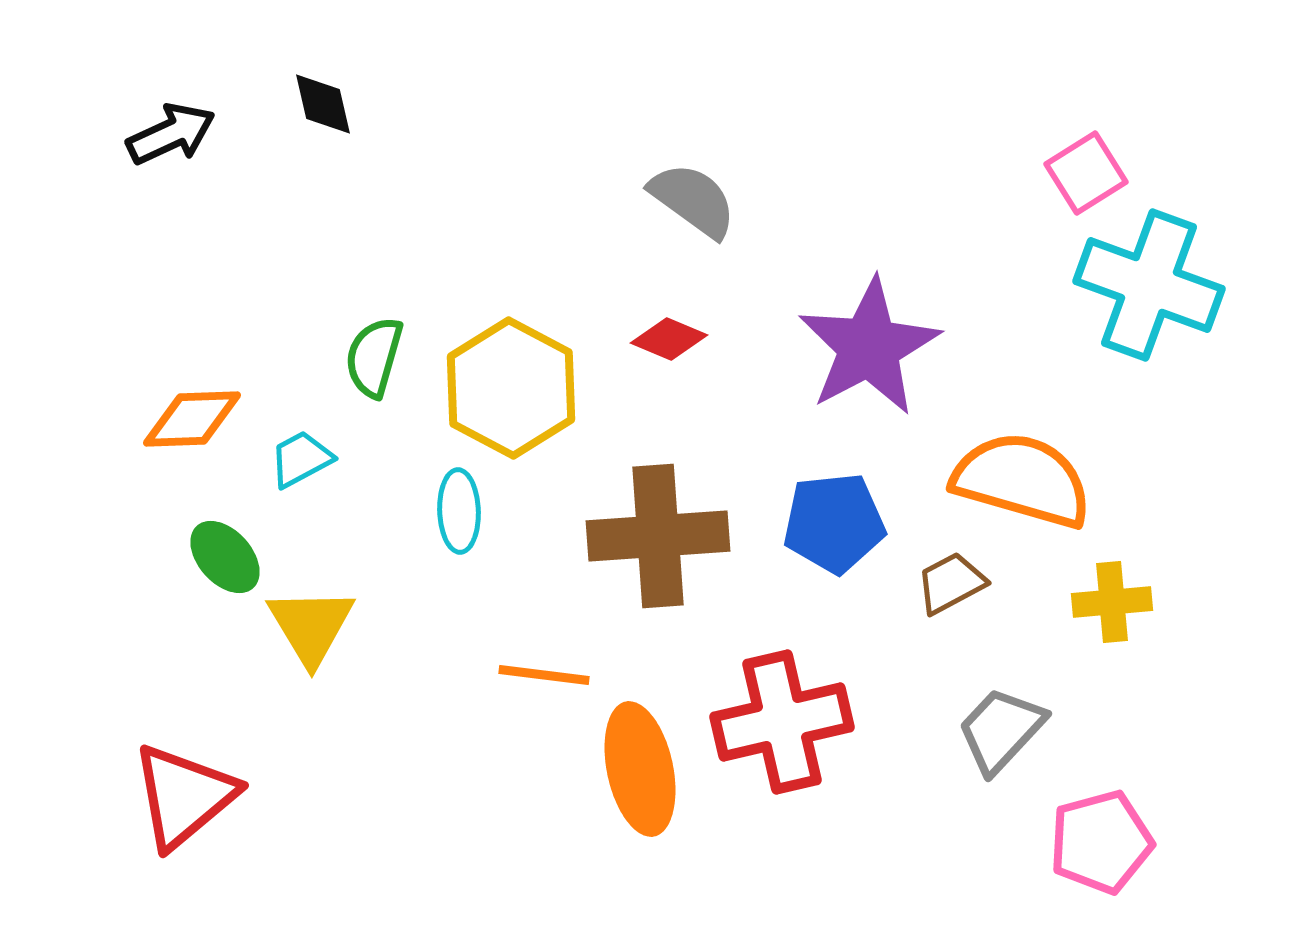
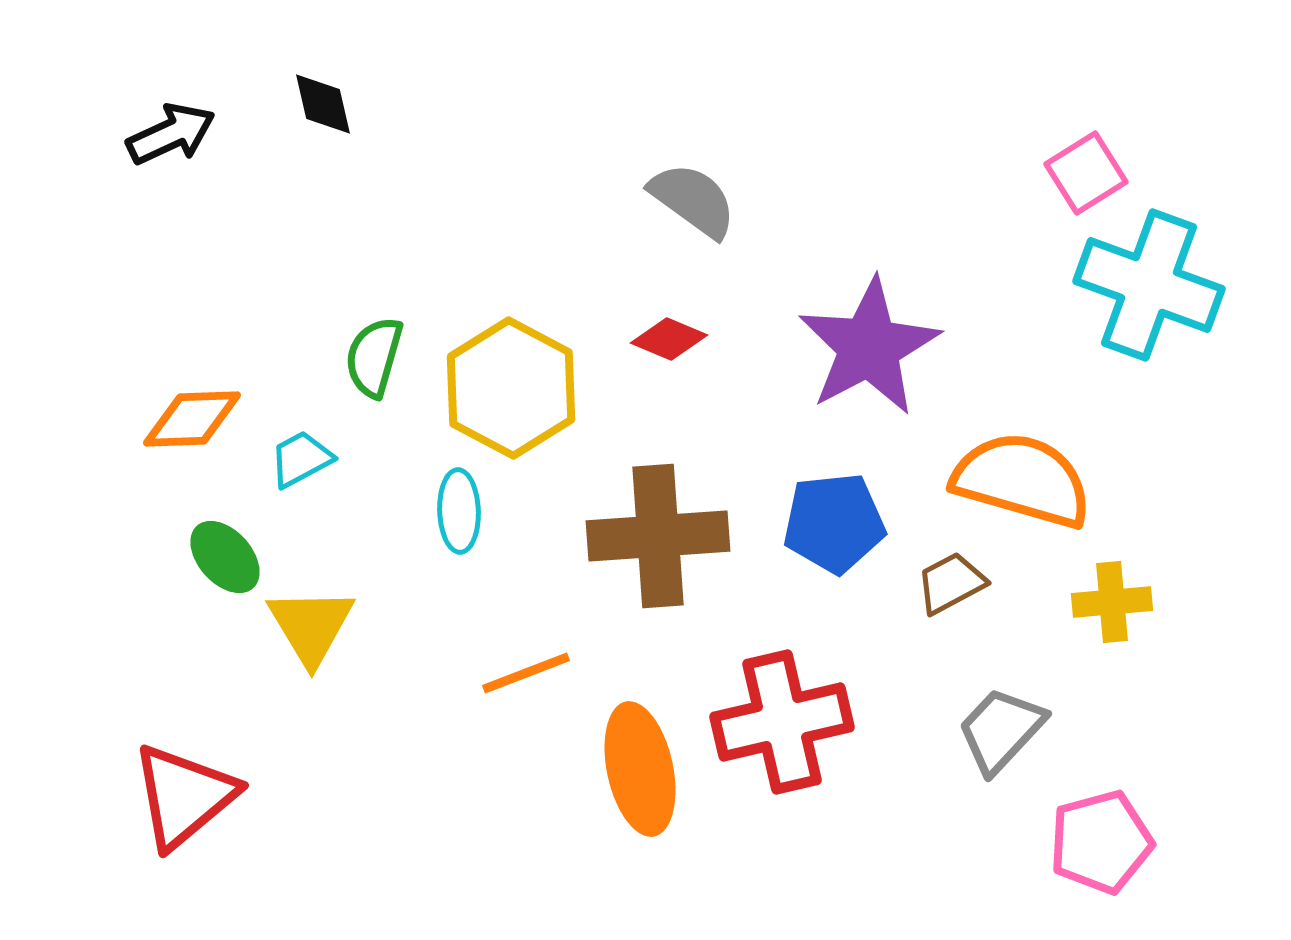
orange line: moved 18 px left, 2 px up; rotated 28 degrees counterclockwise
